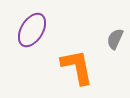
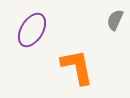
gray semicircle: moved 19 px up
